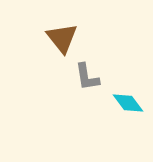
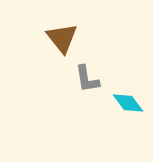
gray L-shape: moved 2 px down
